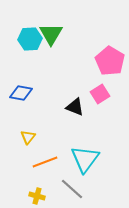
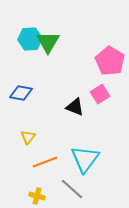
green triangle: moved 3 px left, 8 px down
